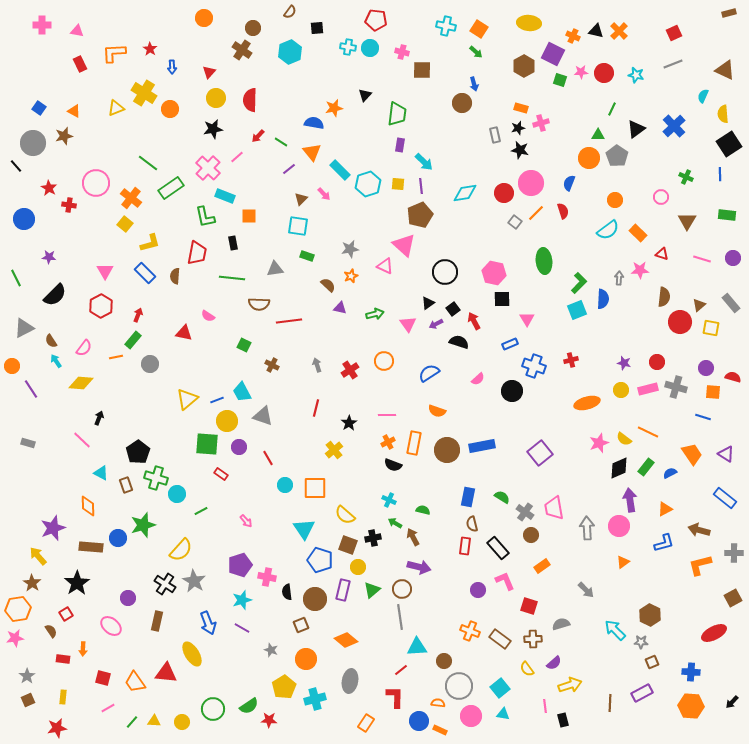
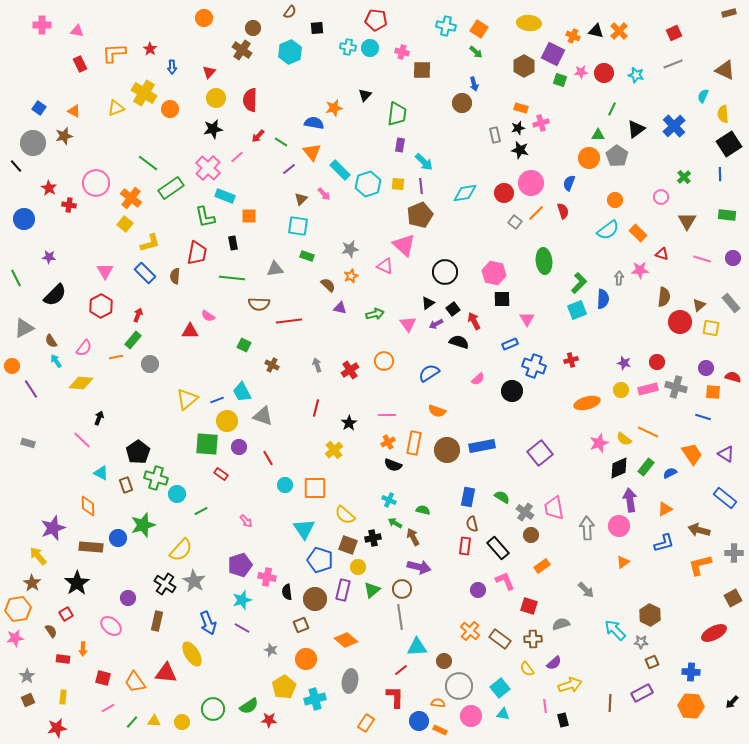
green cross at (686, 177): moved 2 px left; rotated 24 degrees clockwise
red triangle at (184, 333): moved 6 px right, 2 px up; rotated 12 degrees counterclockwise
orange cross at (470, 631): rotated 18 degrees clockwise
